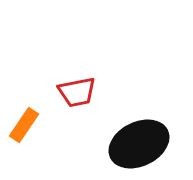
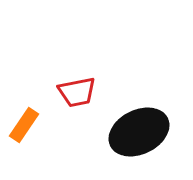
black ellipse: moved 12 px up
